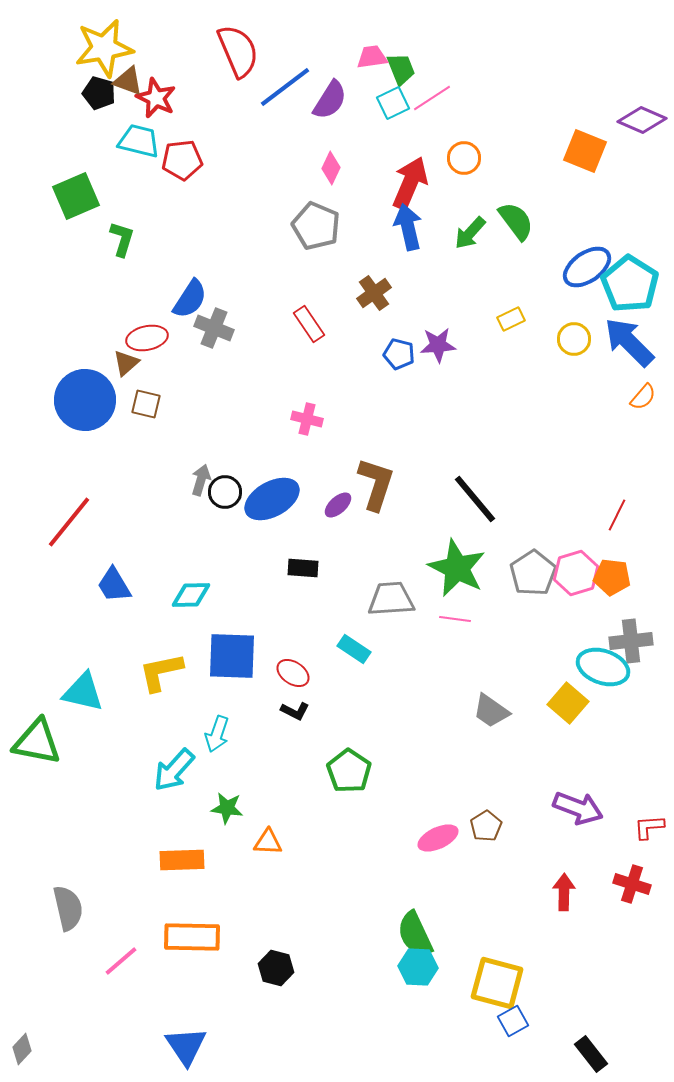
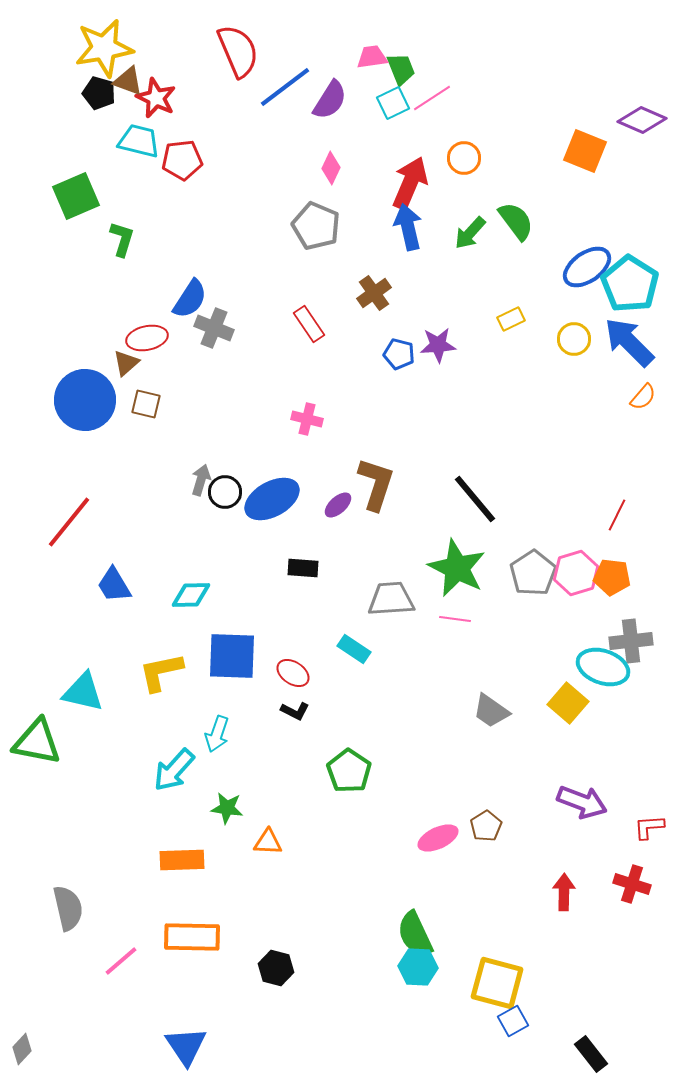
purple arrow at (578, 808): moved 4 px right, 6 px up
